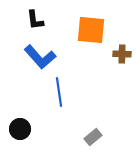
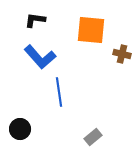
black L-shape: rotated 105 degrees clockwise
brown cross: rotated 12 degrees clockwise
